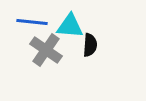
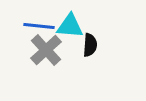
blue line: moved 7 px right, 4 px down
gray cross: rotated 12 degrees clockwise
